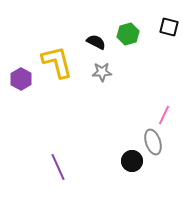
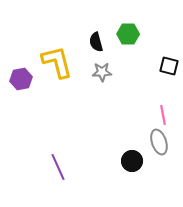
black square: moved 39 px down
green hexagon: rotated 15 degrees clockwise
black semicircle: rotated 132 degrees counterclockwise
purple hexagon: rotated 20 degrees clockwise
pink line: moved 1 px left; rotated 36 degrees counterclockwise
gray ellipse: moved 6 px right
